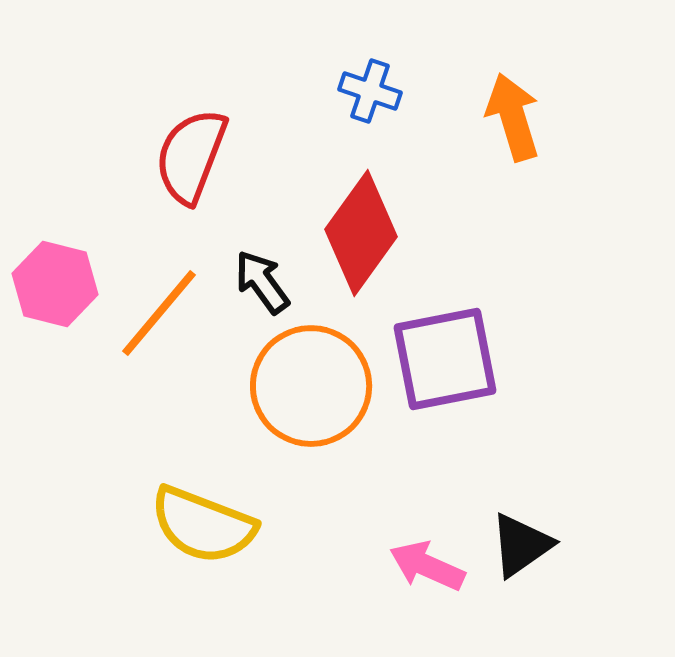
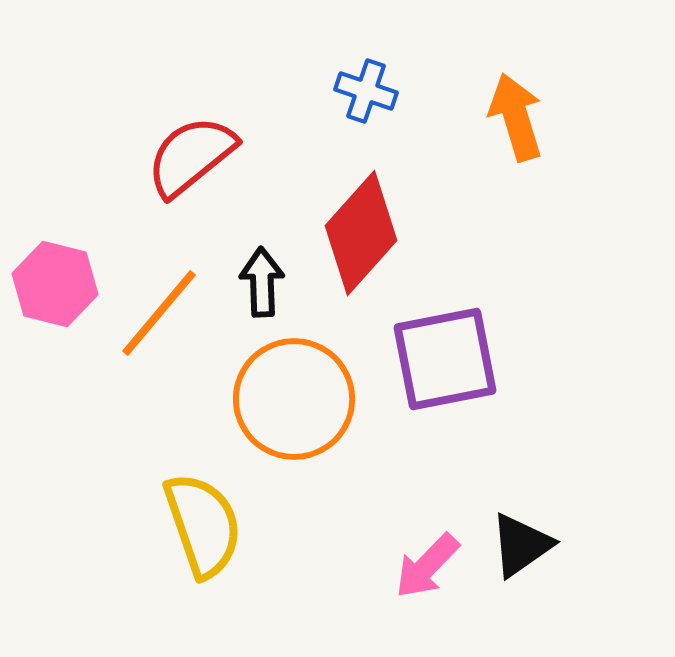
blue cross: moved 4 px left
orange arrow: moved 3 px right
red semicircle: rotated 30 degrees clockwise
red diamond: rotated 6 degrees clockwise
black arrow: rotated 34 degrees clockwise
orange circle: moved 17 px left, 13 px down
yellow semicircle: rotated 130 degrees counterclockwise
pink arrow: rotated 70 degrees counterclockwise
